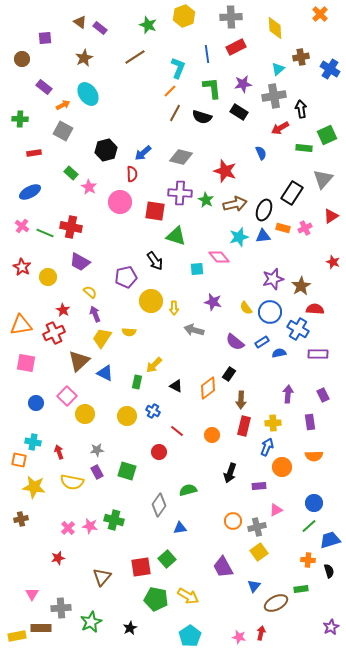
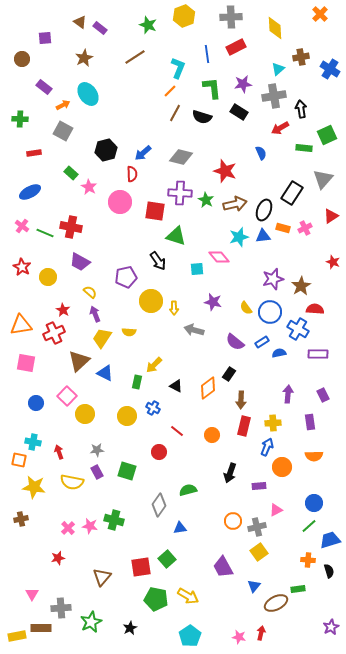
black arrow at (155, 261): moved 3 px right
blue cross at (153, 411): moved 3 px up
green rectangle at (301, 589): moved 3 px left
